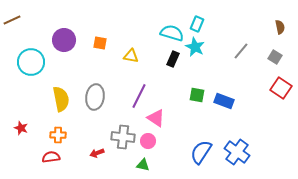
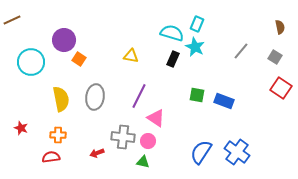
orange square: moved 21 px left, 16 px down; rotated 24 degrees clockwise
green triangle: moved 3 px up
